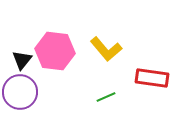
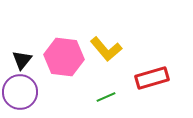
pink hexagon: moved 9 px right, 6 px down
red rectangle: rotated 24 degrees counterclockwise
